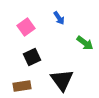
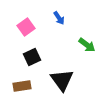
green arrow: moved 2 px right, 2 px down
